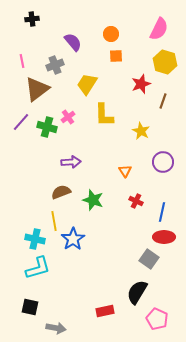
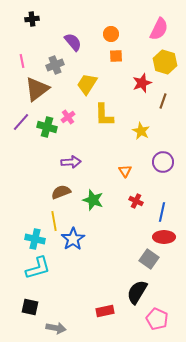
red star: moved 1 px right, 1 px up
